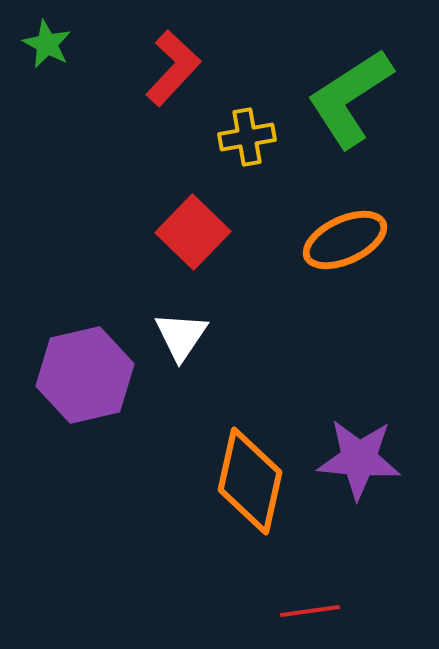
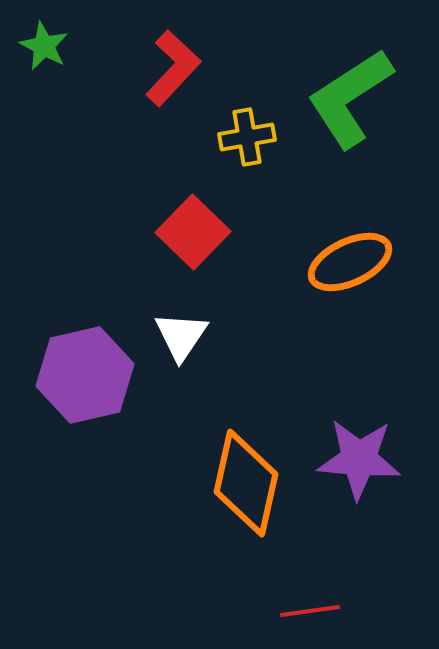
green star: moved 3 px left, 2 px down
orange ellipse: moved 5 px right, 22 px down
orange diamond: moved 4 px left, 2 px down
